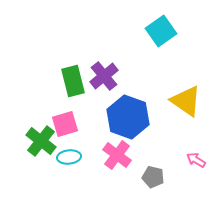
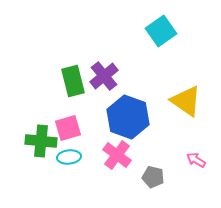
pink square: moved 3 px right, 4 px down
green cross: rotated 32 degrees counterclockwise
